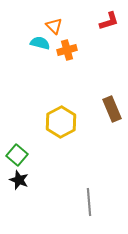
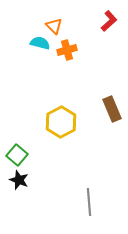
red L-shape: rotated 25 degrees counterclockwise
